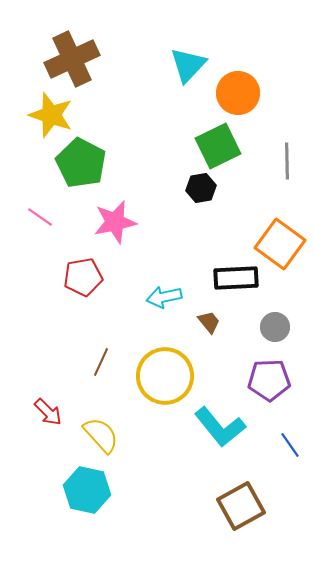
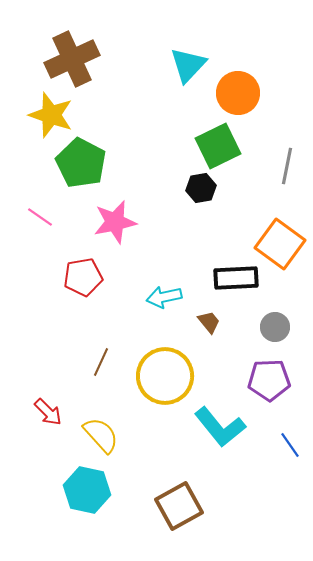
gray line: moved 5 px down; rotated 12 degrees clockwise
brown square: moved 62 px left
